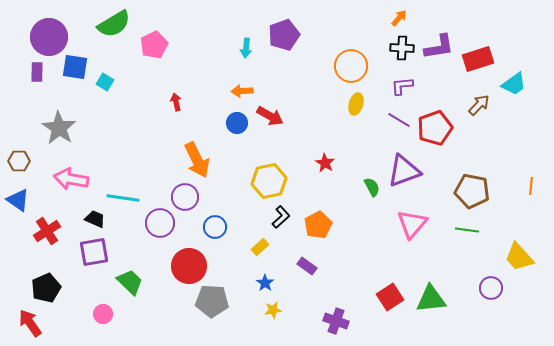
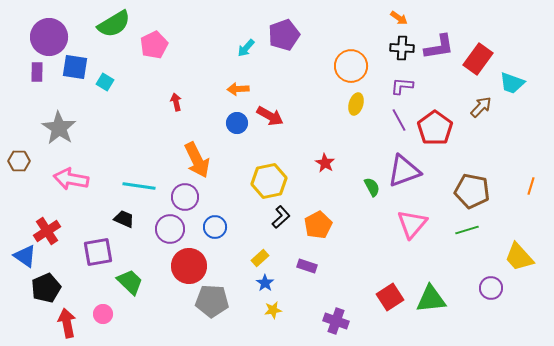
orange arrow at (399, 18): rotated 84 degrees clockwise
cyan arrow at (246, 48): rotated 36 degrees clockwise
red rectangle at (478, 59): rotated 36 degrees counterclockwise
cyan trapezoid at (514, 84): moved 2 px left, 1 px up; rotated 56 degrees clockwise
purple L-shape at (402, 86): rotated 10 degrees clockwise
orange arrow at (242, 91): moved 4 px left, 2 px up
brown arrow at (479, 105): moved 2 px right, 2 px down
purple line at (399, 120): rotated 30 degrees clockwise
red pentagon at (435, 128): rotated 16 degrees counterclockwise
orange line at (531, 186): rotated 12 degrees clockwise
cyan line at (123, 198): moved 16 px right, 12 px up
blue triangle at (18, 200): moved 7 px right, 56 px down
black trapezoid at (95, 219): moved 29 px right
purple circle at (160, 223): moved 10 px right, 6 px down
green line at (467, 230): rotated 25 degrees counterclockwise
yellow rectangle at (260, 247): moved 11 px down
purple square at (94, 252): moved 4 px right
purple rectangle at (307, 266): rotated 18 degrees counterclockwise
red arrow at (30, 323): moved 37 px right; rotated 24 degrees clockwise
